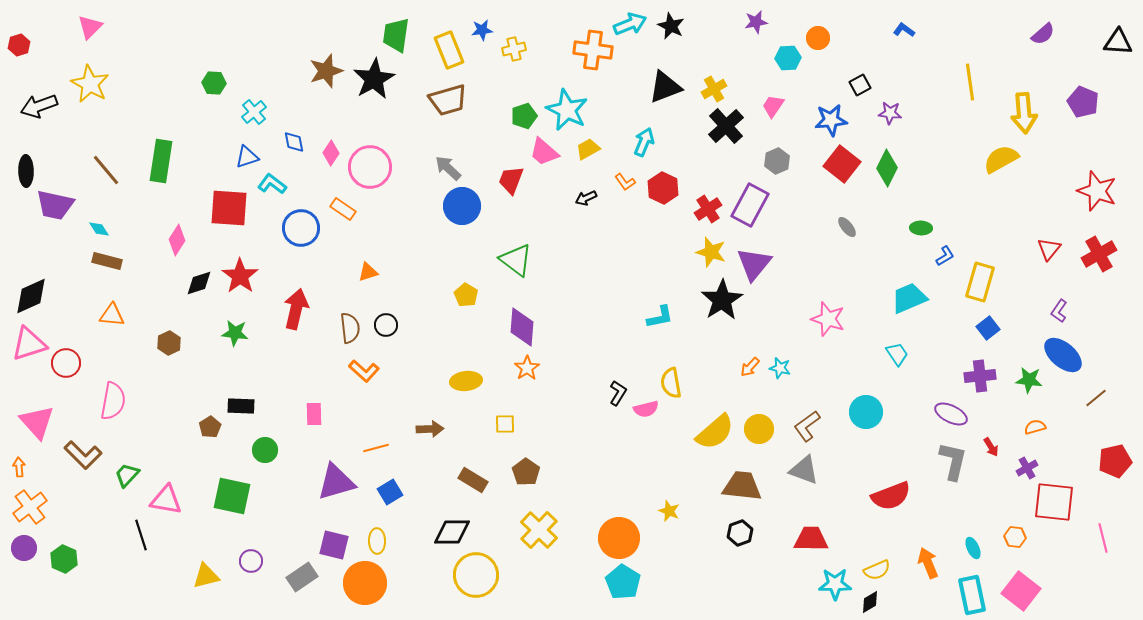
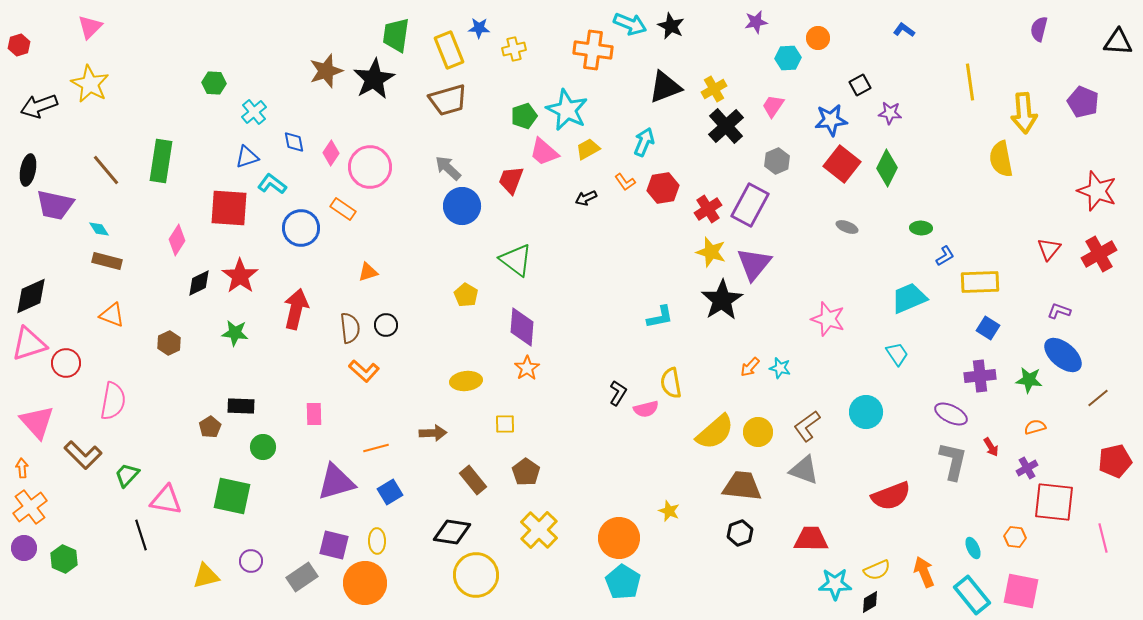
cyan arrow at (630, 24): rotated 44 degrees clockwise
blue star at (482, 30): moved 3 px left, 2 px up; rotated 10 degrees clockwise
purple semicircle at (1043, 34): moved 4 px left, 5 px up; rotated 145 degrees clockwise
yellow semicircle at (1001, 159): rotated 72 degrees counterclockwise
black ellipse at (26, 171): moved 2 px right, 1 px up; rotated 12 degrees clockwise
red hexagon at (663, 188): rotated 24 degrees clockwise
gray ellipse at (847, 227): rotated 30 degrees counterclockwise
yellow rectangle at (980, 282): rotated 72 degrees clockwise
black diamond at (199, 283): rotated 8 degrees counterclockwise
purple L-shape at (1059, 311): rotated 75 degrees clockwise
orange triangle at (112, 315): rotated 16 degrees clockwise
blue square at (988, 328): rotated 20 degrees counterclockwise
brown line at (1096, 398): moved 2 px right
brown arrow at (430, 429): moved 3 px right, 4 px down
yellow circle at (759, 429): moved 1 px left, 3 px down
green circle at (265, 450): moved 2 px left, 3 px up
orange arrow at (19, 467): moved 3 px right, 1 px down
brown rectangle at (473, 480): rotated 20 degrees clockwise
black diamond at (452, 532): rotated 9 degrees clockwise
orange arrow at (928, 563): moved 4 px left, 9 px down
pink square at (1021, 591): rotated 27 degrees counterclockwise
cyan rectangle at (972, 595): rotated 27 degrees counterclockwise
